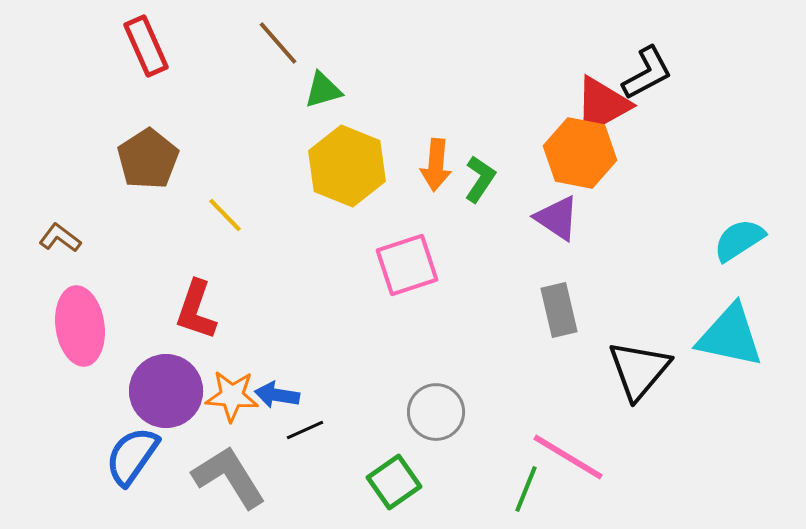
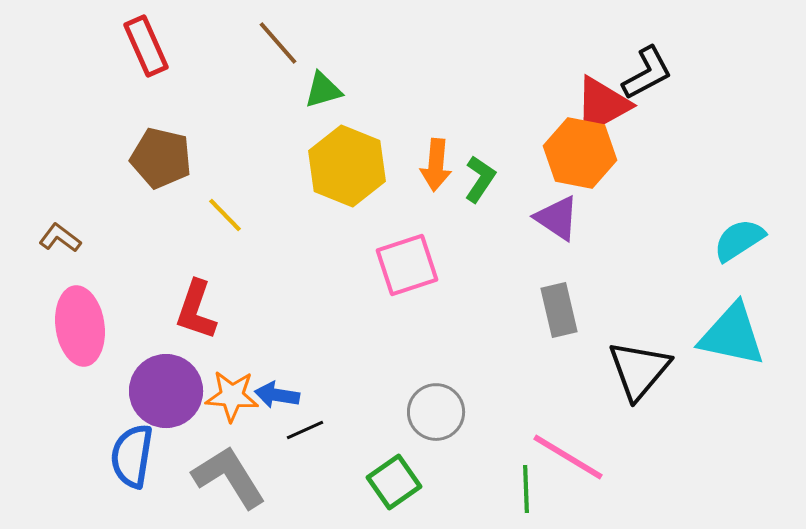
brown pentagon: moved 13 px right, 1 px up; rotated 26 degrees counterclockwise
cyan triangle: moved 2 px right, 1 px up
blue semicircle: rotated 26 degrees counterclockwise
green line: rotated 24 degrees counterclockwise
